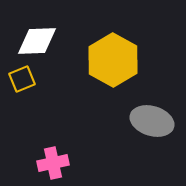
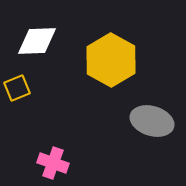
yellow hexagon: moved 2 px left
yellow square: moved 5 px left, 9 px down
pink cross: rotated 32 degrees clockwise
